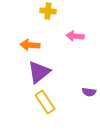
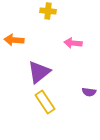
pink arrow: moved 2 px left, 7 px down
orange arrow: moved 16 px left, 5 px up
